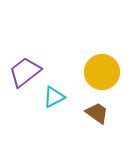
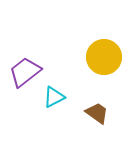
yellow circle: moved 2 px right, 15 px up
